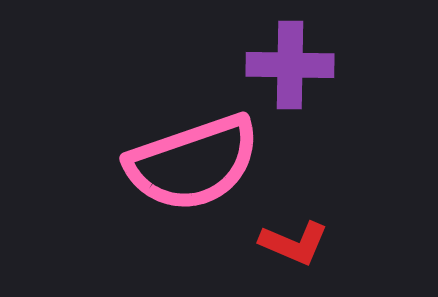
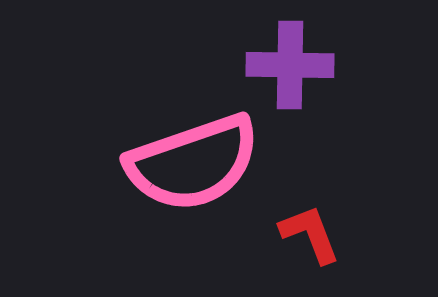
red L-shape: moved 16 px right, 9 px up; rotated 134 degrees counterclockwise
